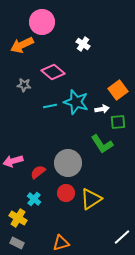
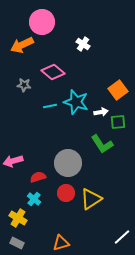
white arrow: moved 1 px left, 3 px down
red semicircle: moved 5 px down; rotated 21 degrees clockwise
